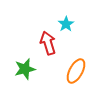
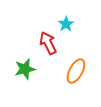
red arrow: rotated 10 degrees counterclockwise
